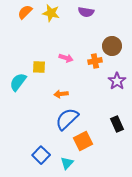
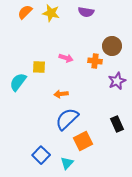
orange cross: rotated 16 degrees clockwise
purple star: rotated 12 degrees clockwise
